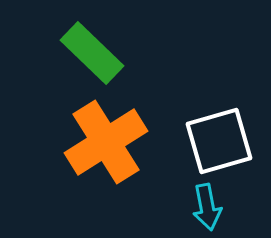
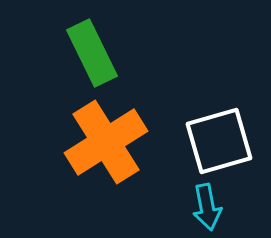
green rectangle: rotated 20 degrees clockwise
